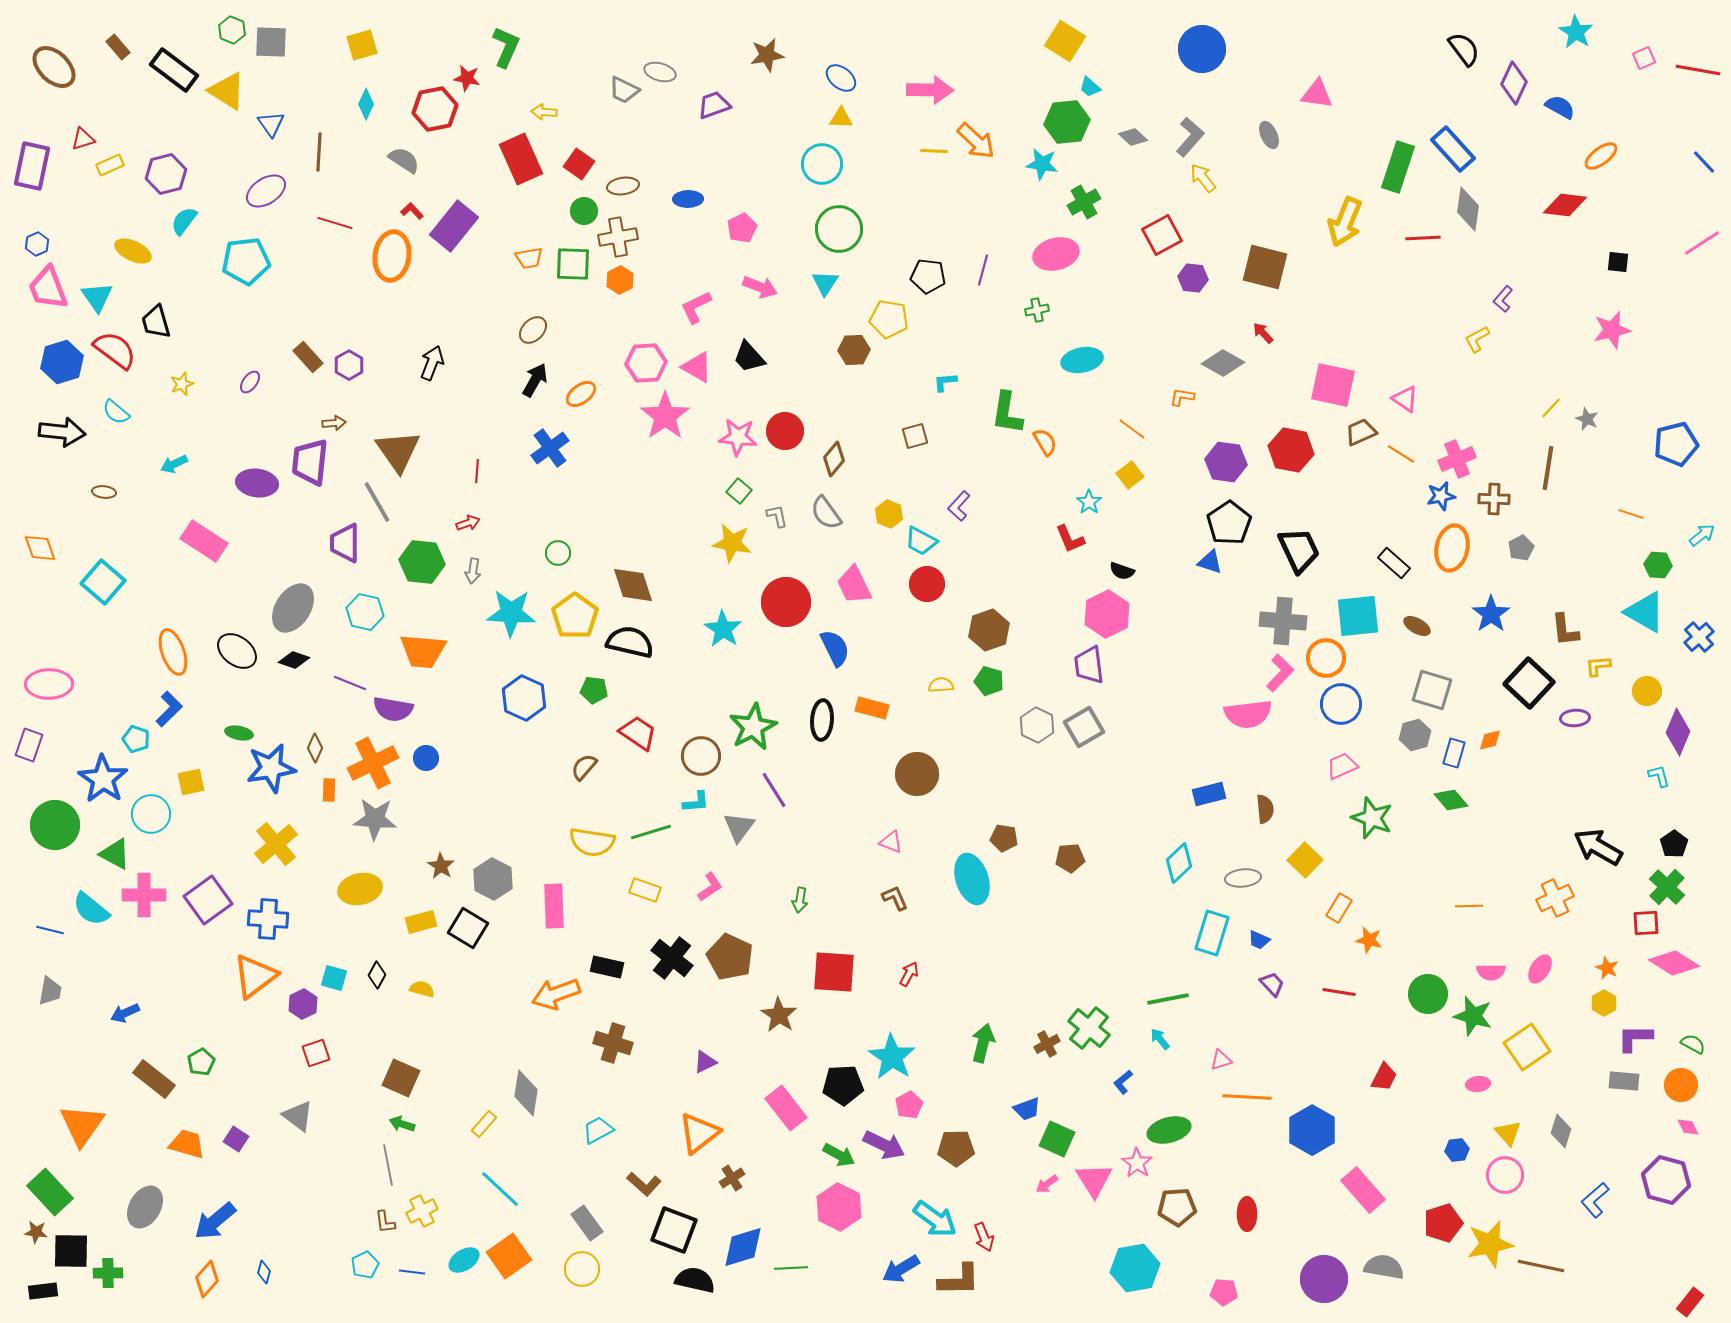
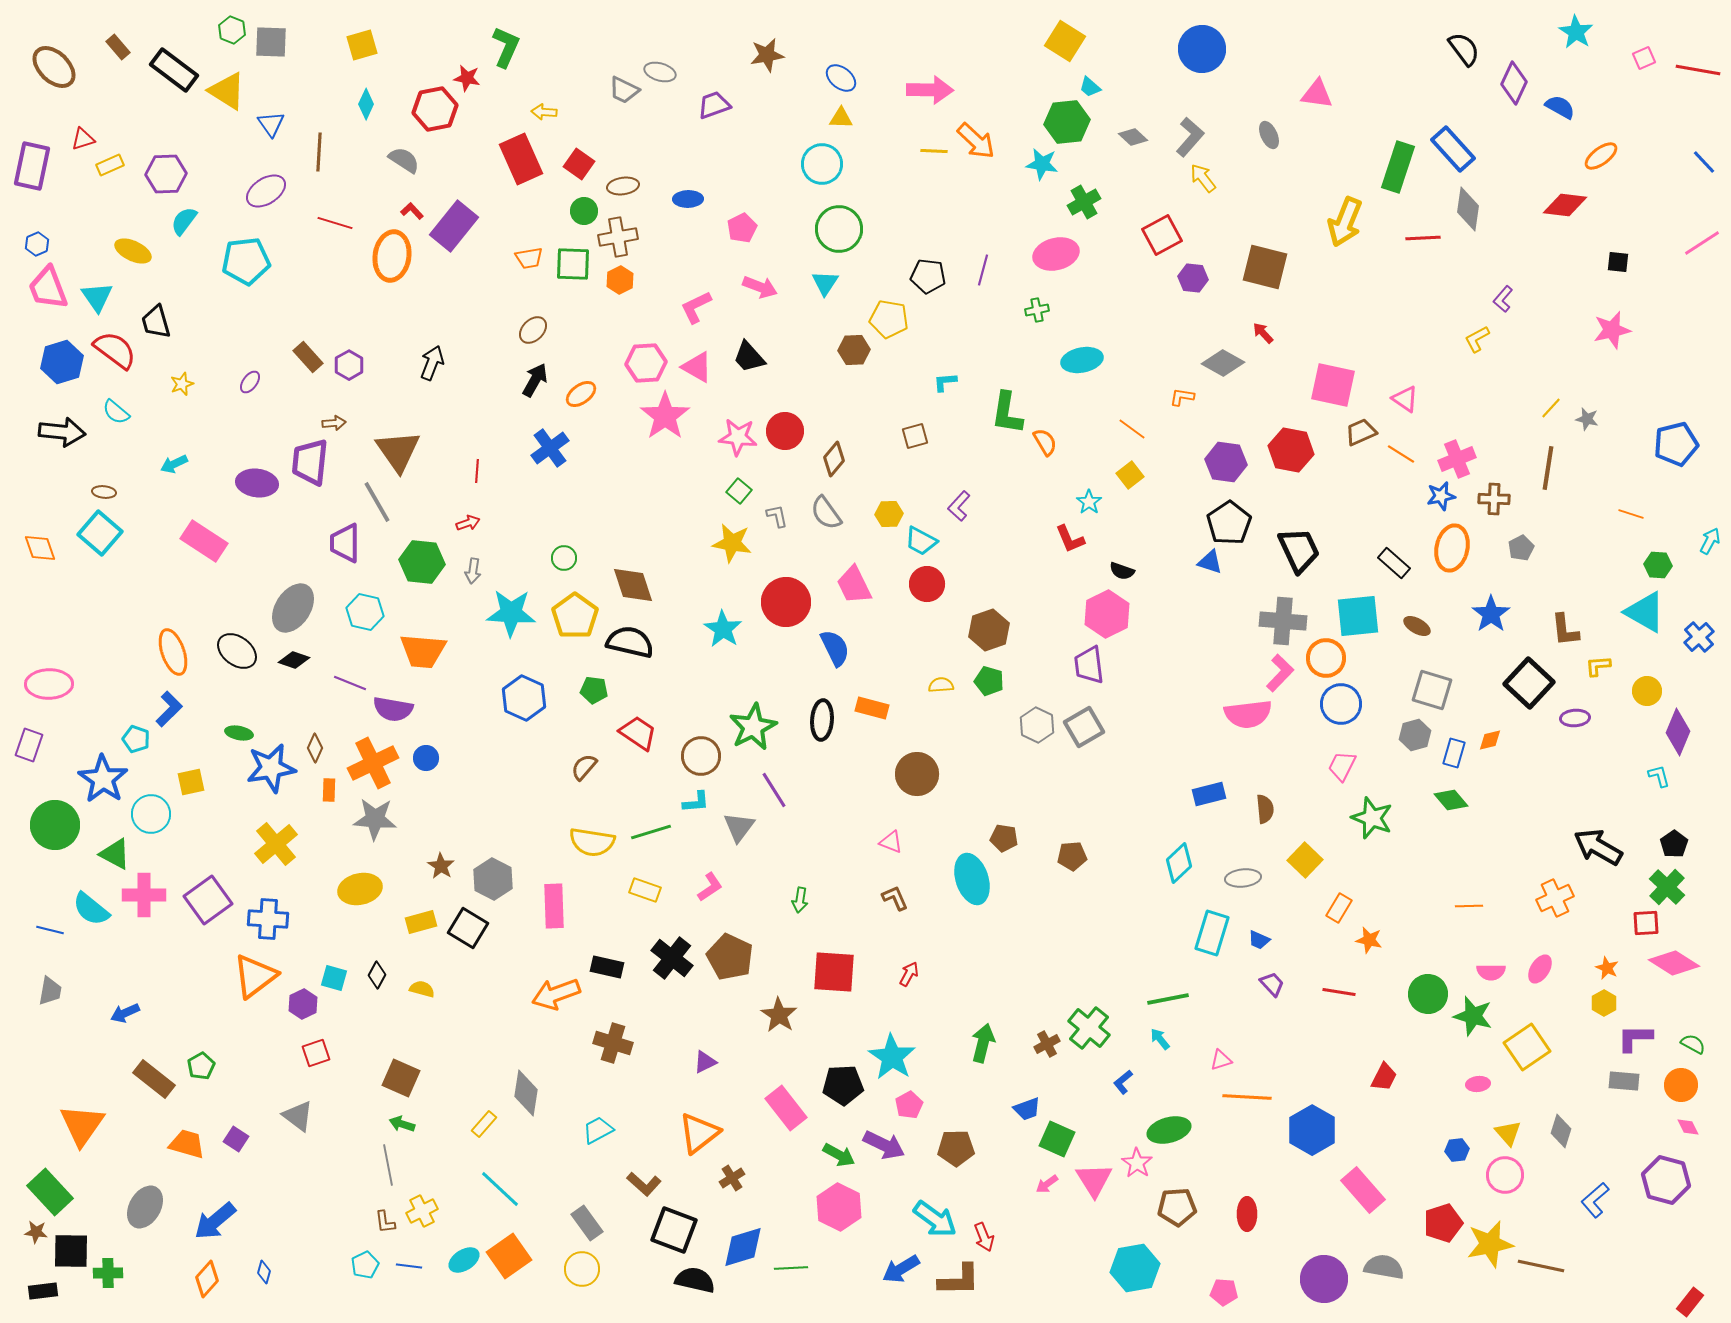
purple hexagon at (166, 174): rotated 12 degrees clockwise
gray star at (1587, 419): rotated 10 degrees counterclockwise
yellow hexagon at (889, 514): rotated 24 degrees counterclockwise
cyan arrow at (1702, 535): moved 8 px right, 6 px down; rotated 24 degrees counterclockwise
green circle at (558, 553): moved 6 px right, 5 px down
cyan square at (103, 582): moved 3 px left, 49 px up
pink trapezoid at (1342, 766): rotated 40 degrees counterclockwise
brown pentagon at (1070, 858): moved 2 px right, 2 px up
green pentagon at (201, 1062): moved 4 px down
blue line at (412, 1272): moved 3 px left, 6 px up
